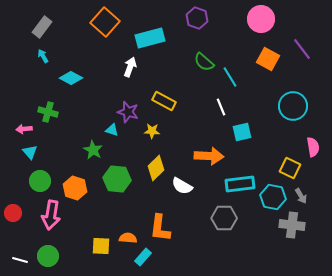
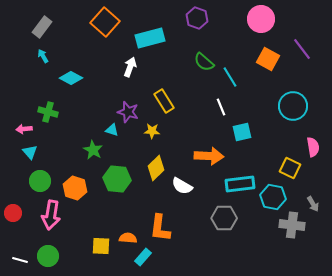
yellow rectangle at (164, 101): rotated 30 degrees clockwise
gray arrow at (301, 196): moved 12 px right, 8 px down
